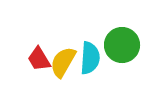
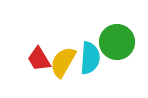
green circle: moved 5 px left, 3 px up
